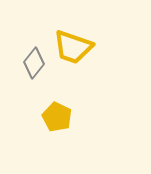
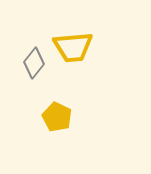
yellow trapezoid: rotated 24 degrees counterclockwise
